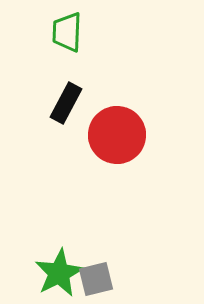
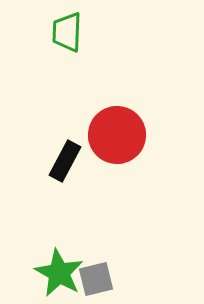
black rectangle: moved 1 px left, 58 px down
green star: rotated 15 degrees counterclockwise
